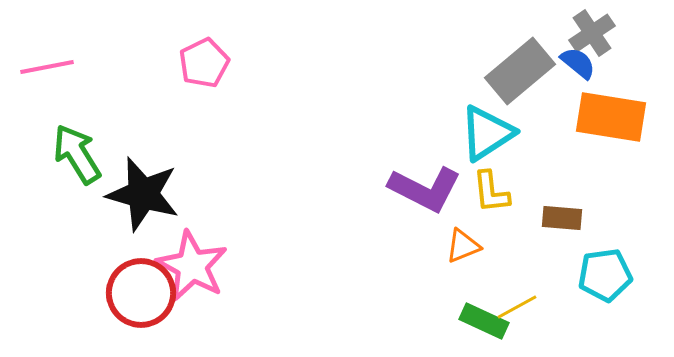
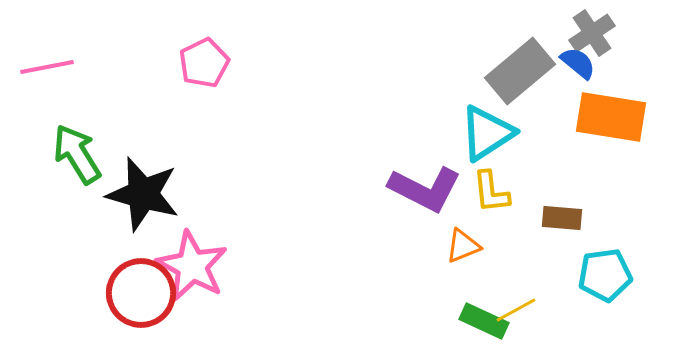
yellow line: moved 1 px left, 3 px down
